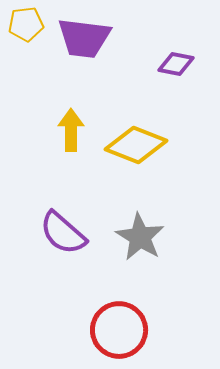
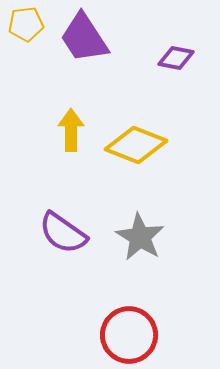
purple trapezoid: rotated 50 degrees clockwise
purple diamond: moved 6 px up
purple semicircle: rotated 6 degrees counterclockwise
red circle: moved 10 px right, 5 px down
